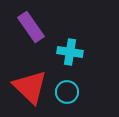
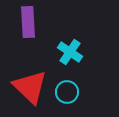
purple rectangle: moved 3 px left, 5 px up; rotated 32 degrees clockwise
cyan cross: rotated 25 degrees clockwise
